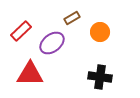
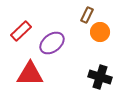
brown rectangle: moved 15 px right, 3 px up; rotated 35 degrees counterclockwise
black cross: rotated 10 degrees clockwise
